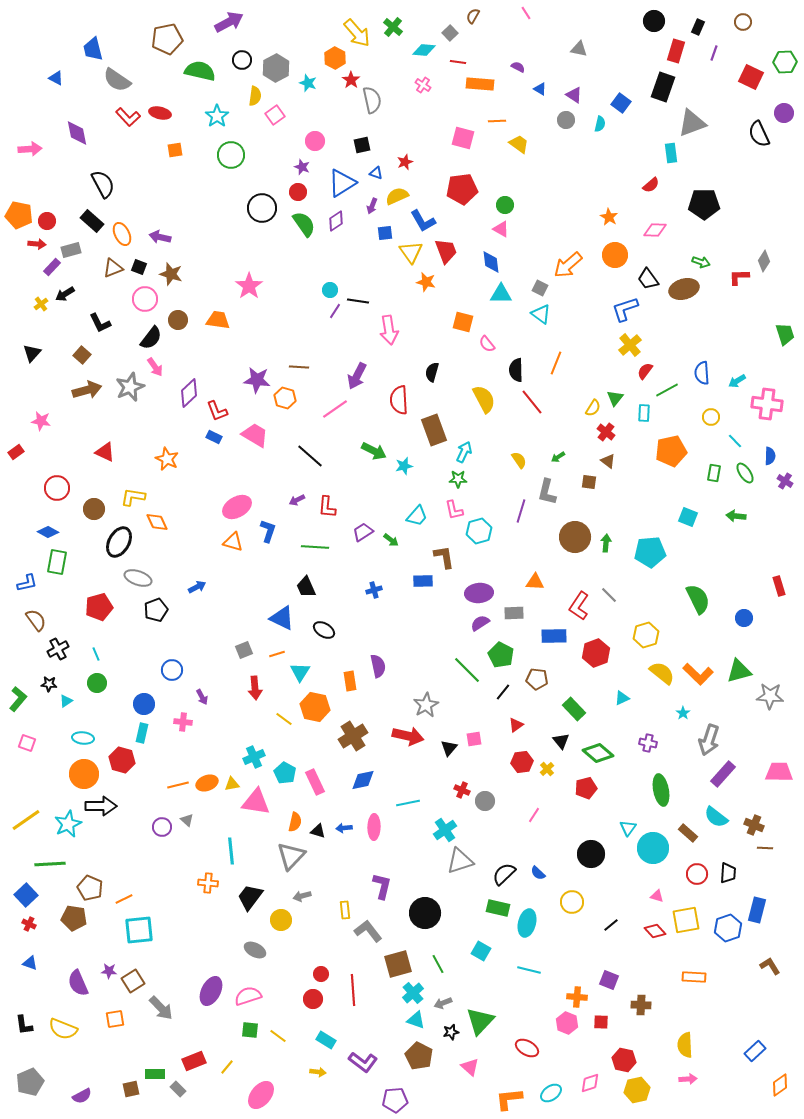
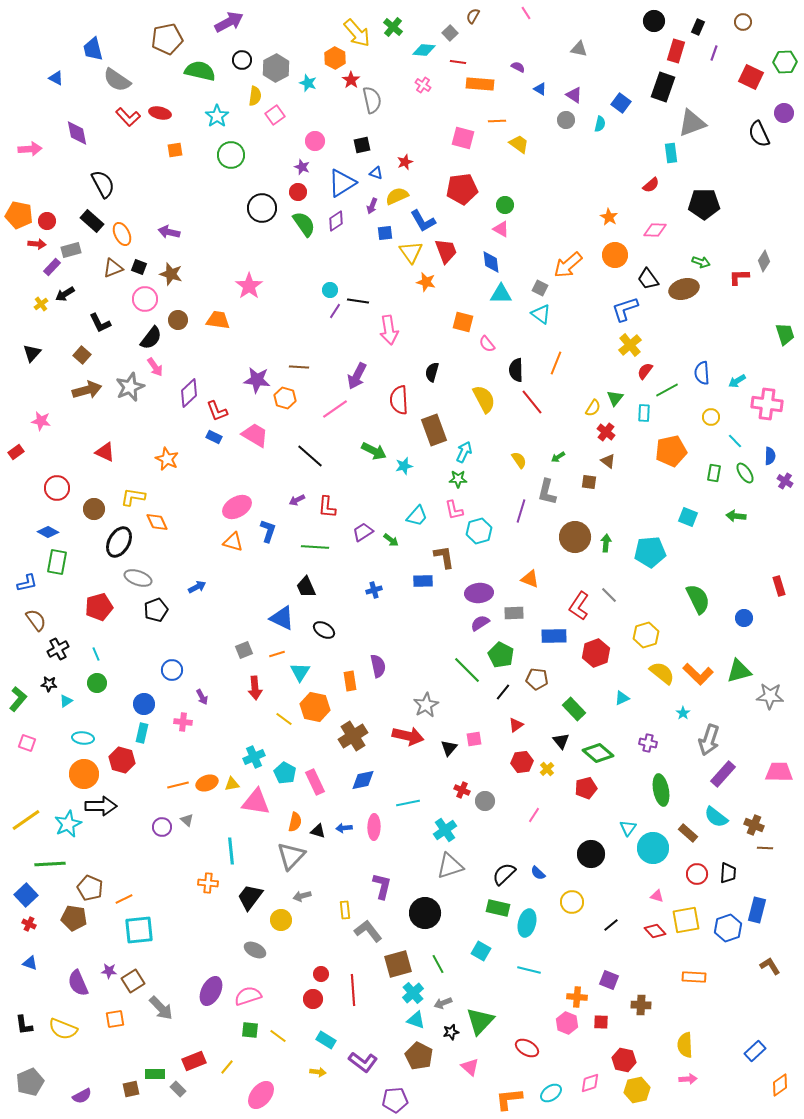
purple arrow at (160, 237): moved 9 px right, 5 px up
orange triangle at (535, 582): moved 5 px left, 3 px up; rotated 18 degrees clockwise
gray triangle at (460, 861): moved 10 px left, 5 px down
